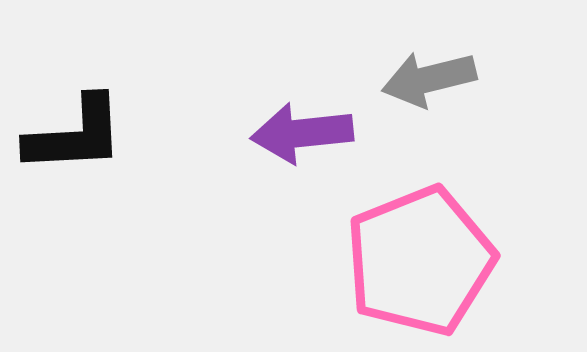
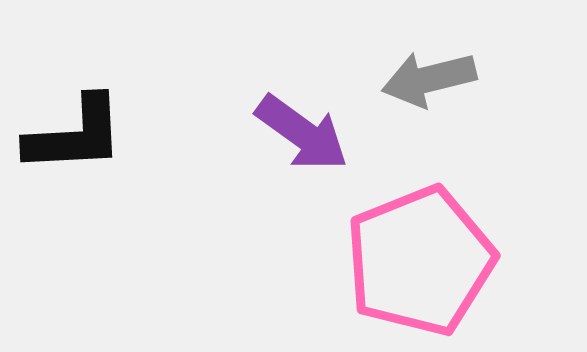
purple arrow: rotated 138 degrees counterclockwise
